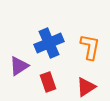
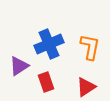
blue cross: moved 1 px down
red rectangle: moved 2 px left
